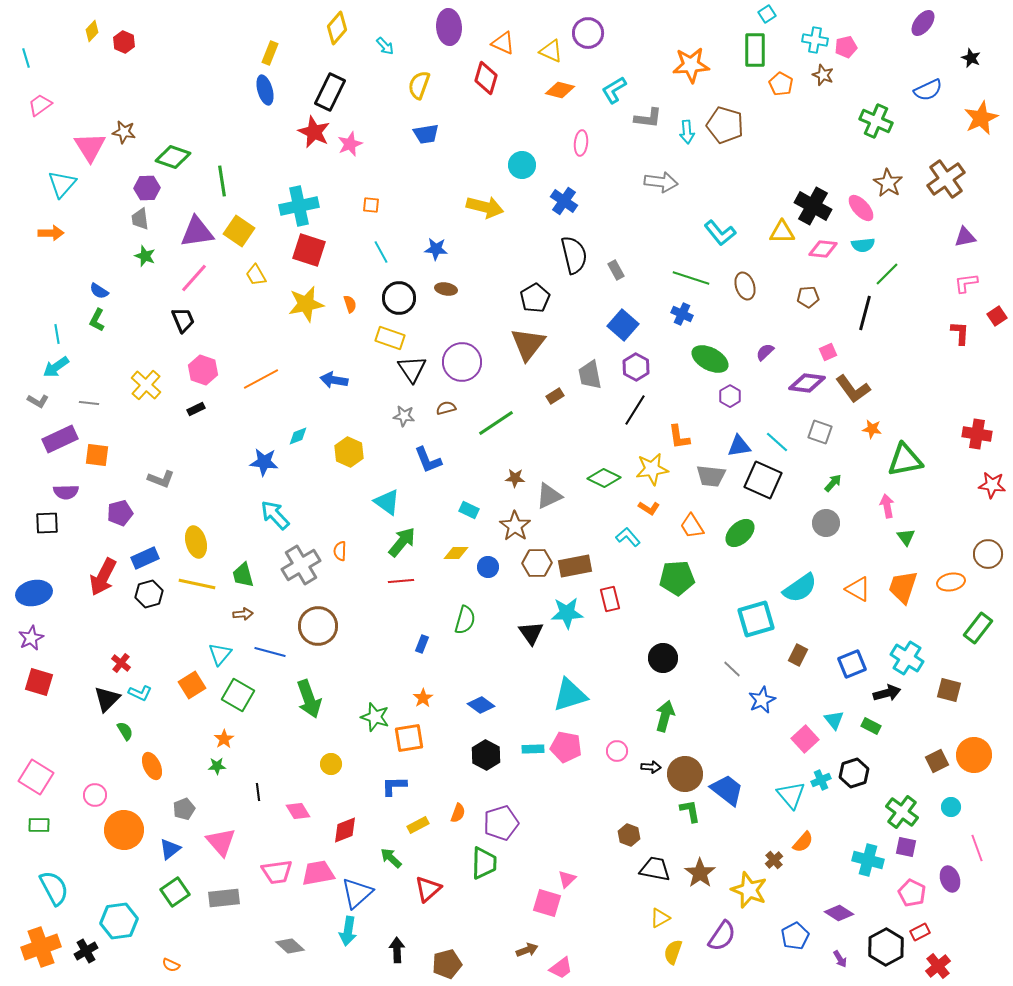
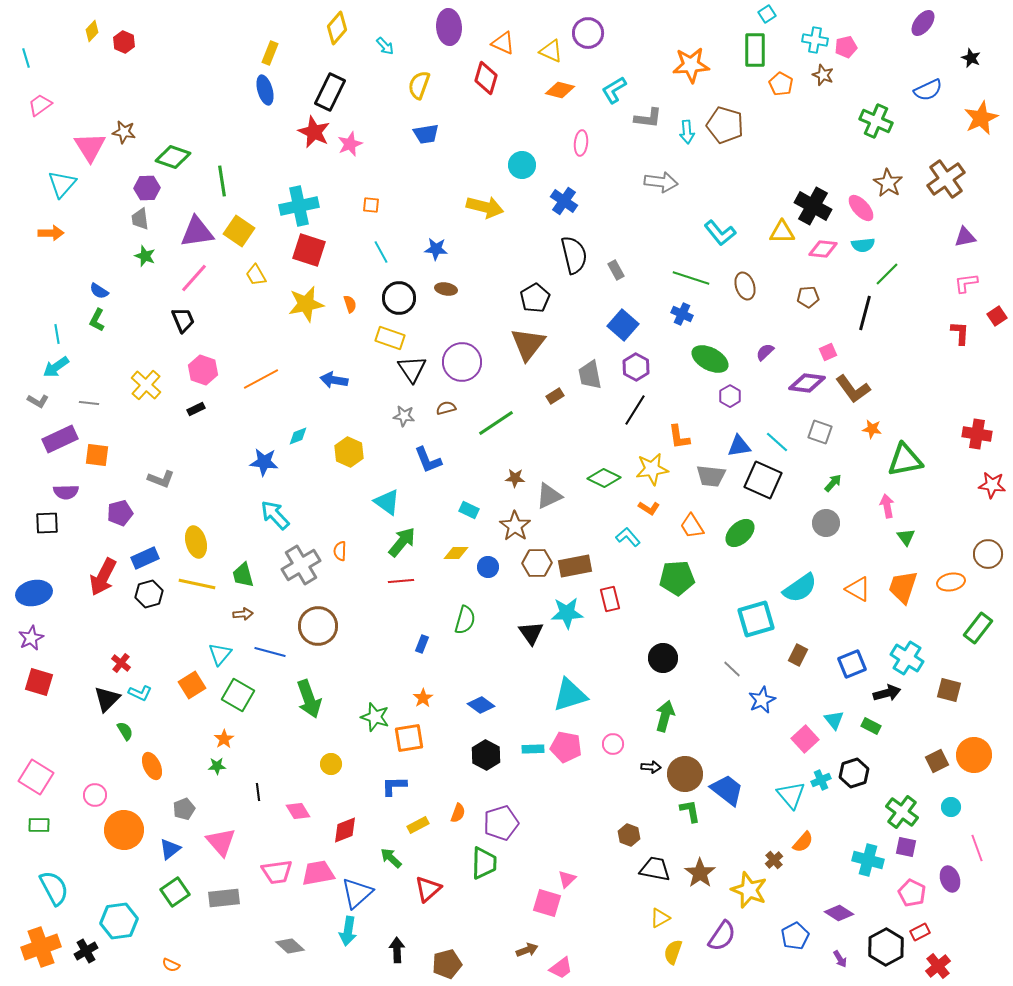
pink circle at (617, 751): moved 4 px left, 7 px up
